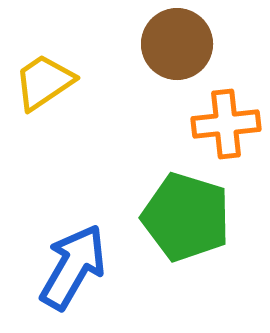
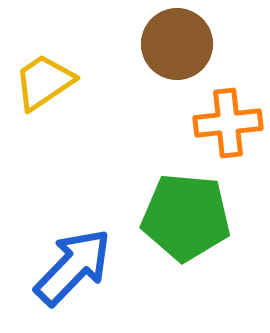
orange cross: moved 2 px right, 1 px up
green pentagon: rotated 12 degrees counterclockwise
blue arrow: rotated 14 degrees clockwise
